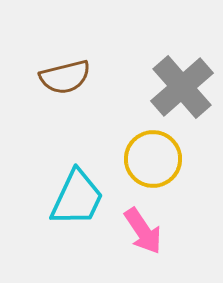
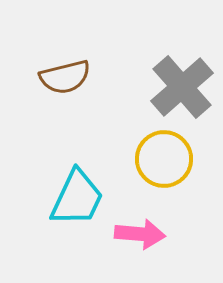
yellow circle: moved 11 px right
pink arrow: moved 3 px left, 3 px down; rotated 51 degrees counterclockwise
